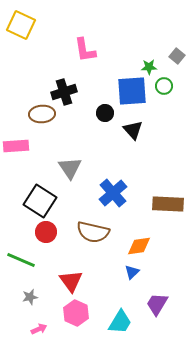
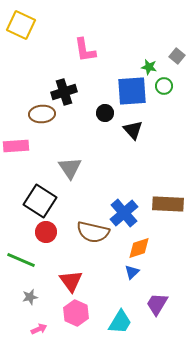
green star: rotated 14 degrees clockwise
blue cross: moved 11 px right, 20 px down
orange diamond: moved 2 px down; rotated 10 degrees counterclockwise
